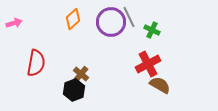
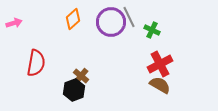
red cross: moved 12 px right
brown cross: moved 2 px down
